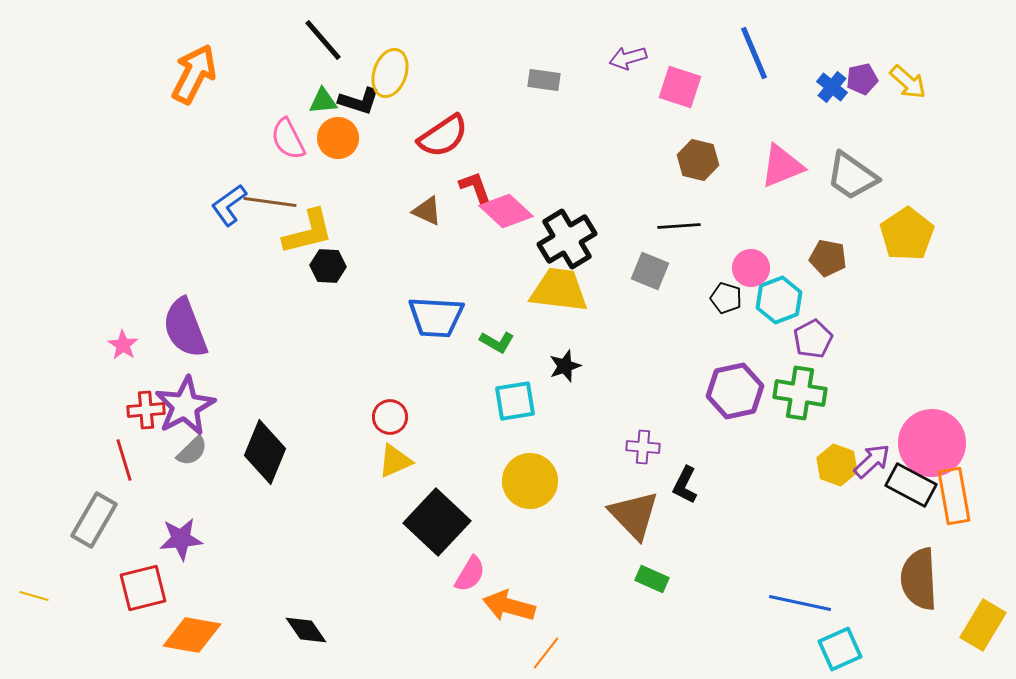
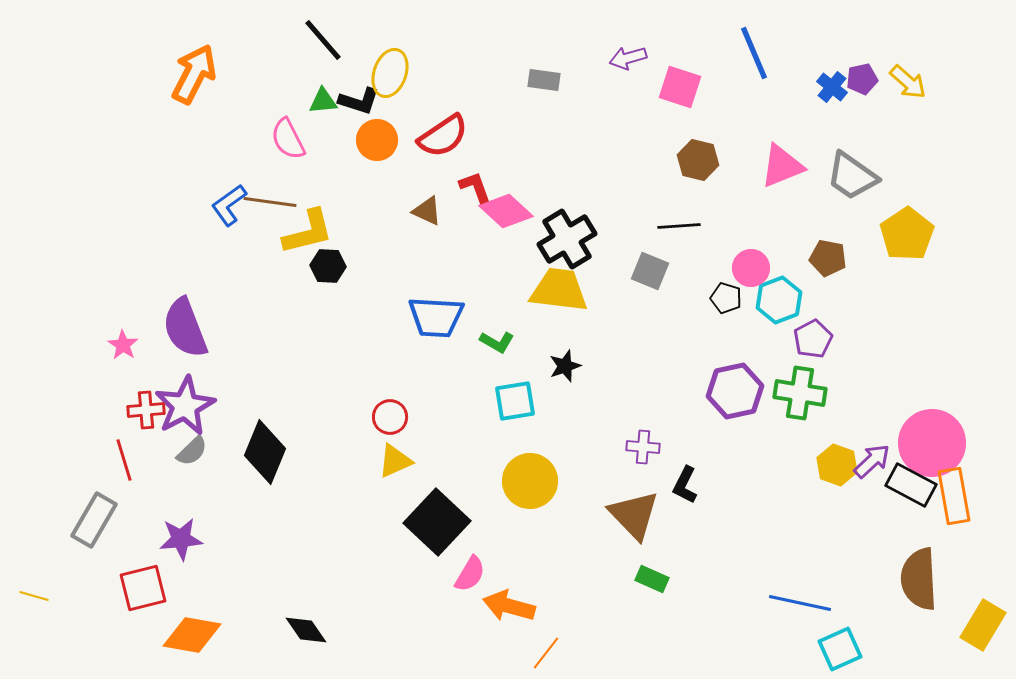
orange circle at (338, 138): moved 39 px right, 2 px down
